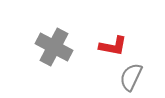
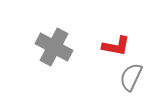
red L-shape: moved 3 px right
